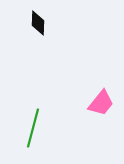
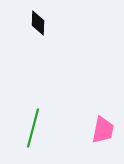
pink trapezoid: moved 2 px right, 27 px down; rotated 28 degrees counterclockwise
